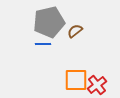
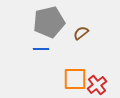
brown semicircle: moved 6 px right, 2 px down
blue line: moved 2 px left, 5 px down
orange square: moved 1 px left, 1 px up
